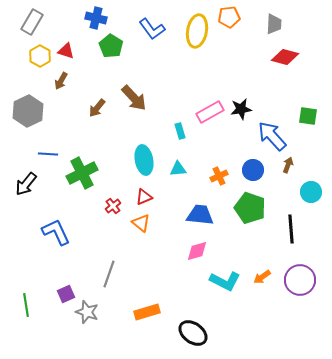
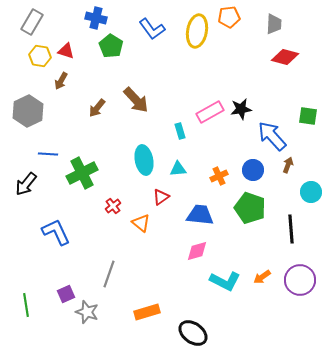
yellow hexagon at (40, 56): rotated 20 degrees counterclockwise
brown arrow at (134, 98): moved 2 px right, 2 px down
red triangle at (144, 197): moved 17 px right; rotated 12 degrees counterclockwise
